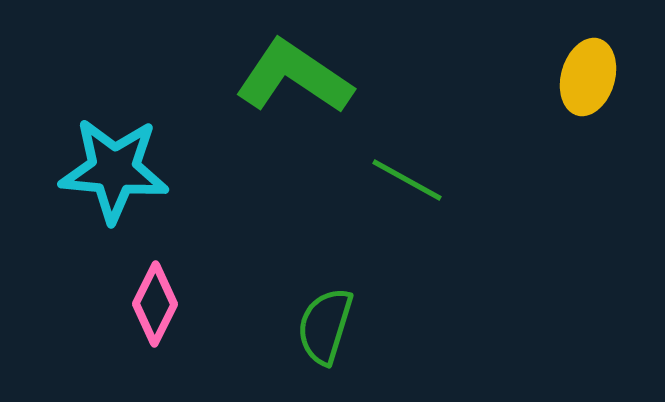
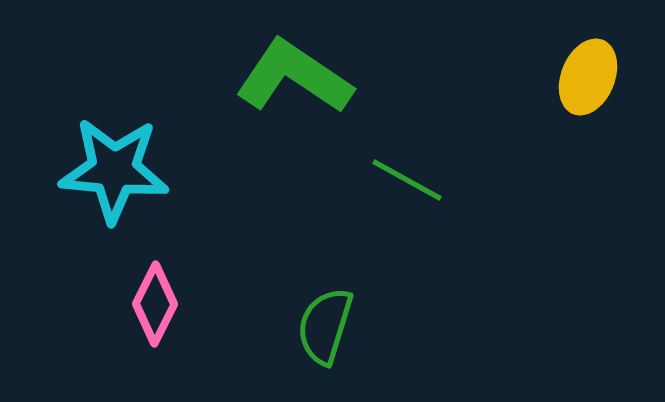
yellow ellipse: rotated 6 degrees clockwise
